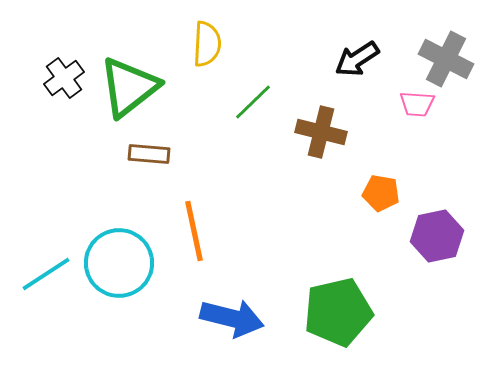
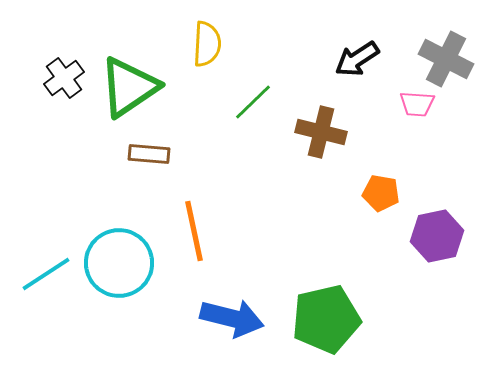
green triangle: rotated 4 degrees clockwise
green pentagon: moved 12 px left, 7 px down
